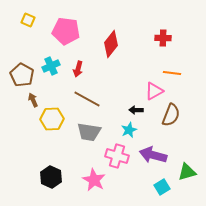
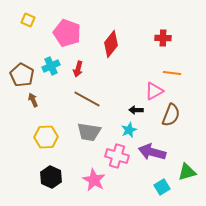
pink pentagon: moved 1 px right, 2 px down; rotated 12 degrees clockwise
yellow hexagon: moved 6 px left, 18 px down
purple arrow: moved 1 px left, 3 px up
